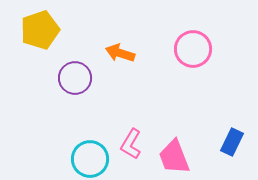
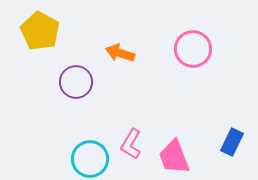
yellow pentagon: moved 1 px down; rotated 24 degrees counterclockwise
purple circle: moved 1 px right, 4 px down
